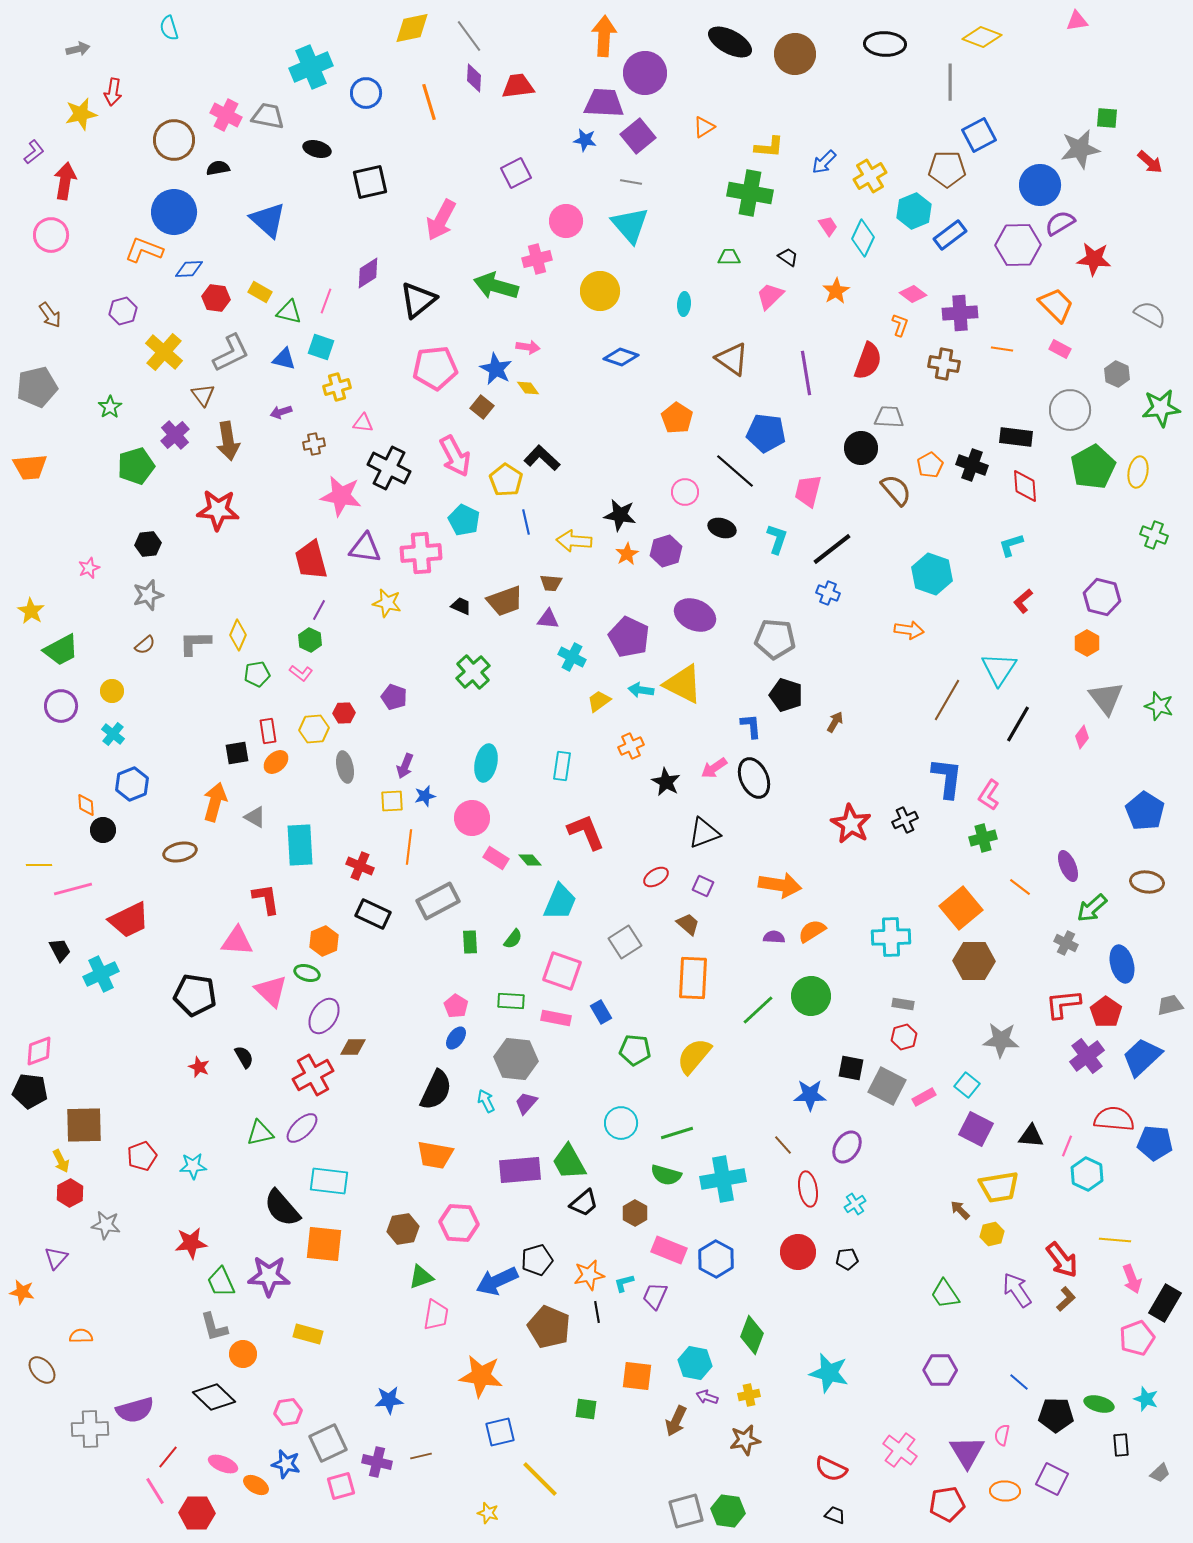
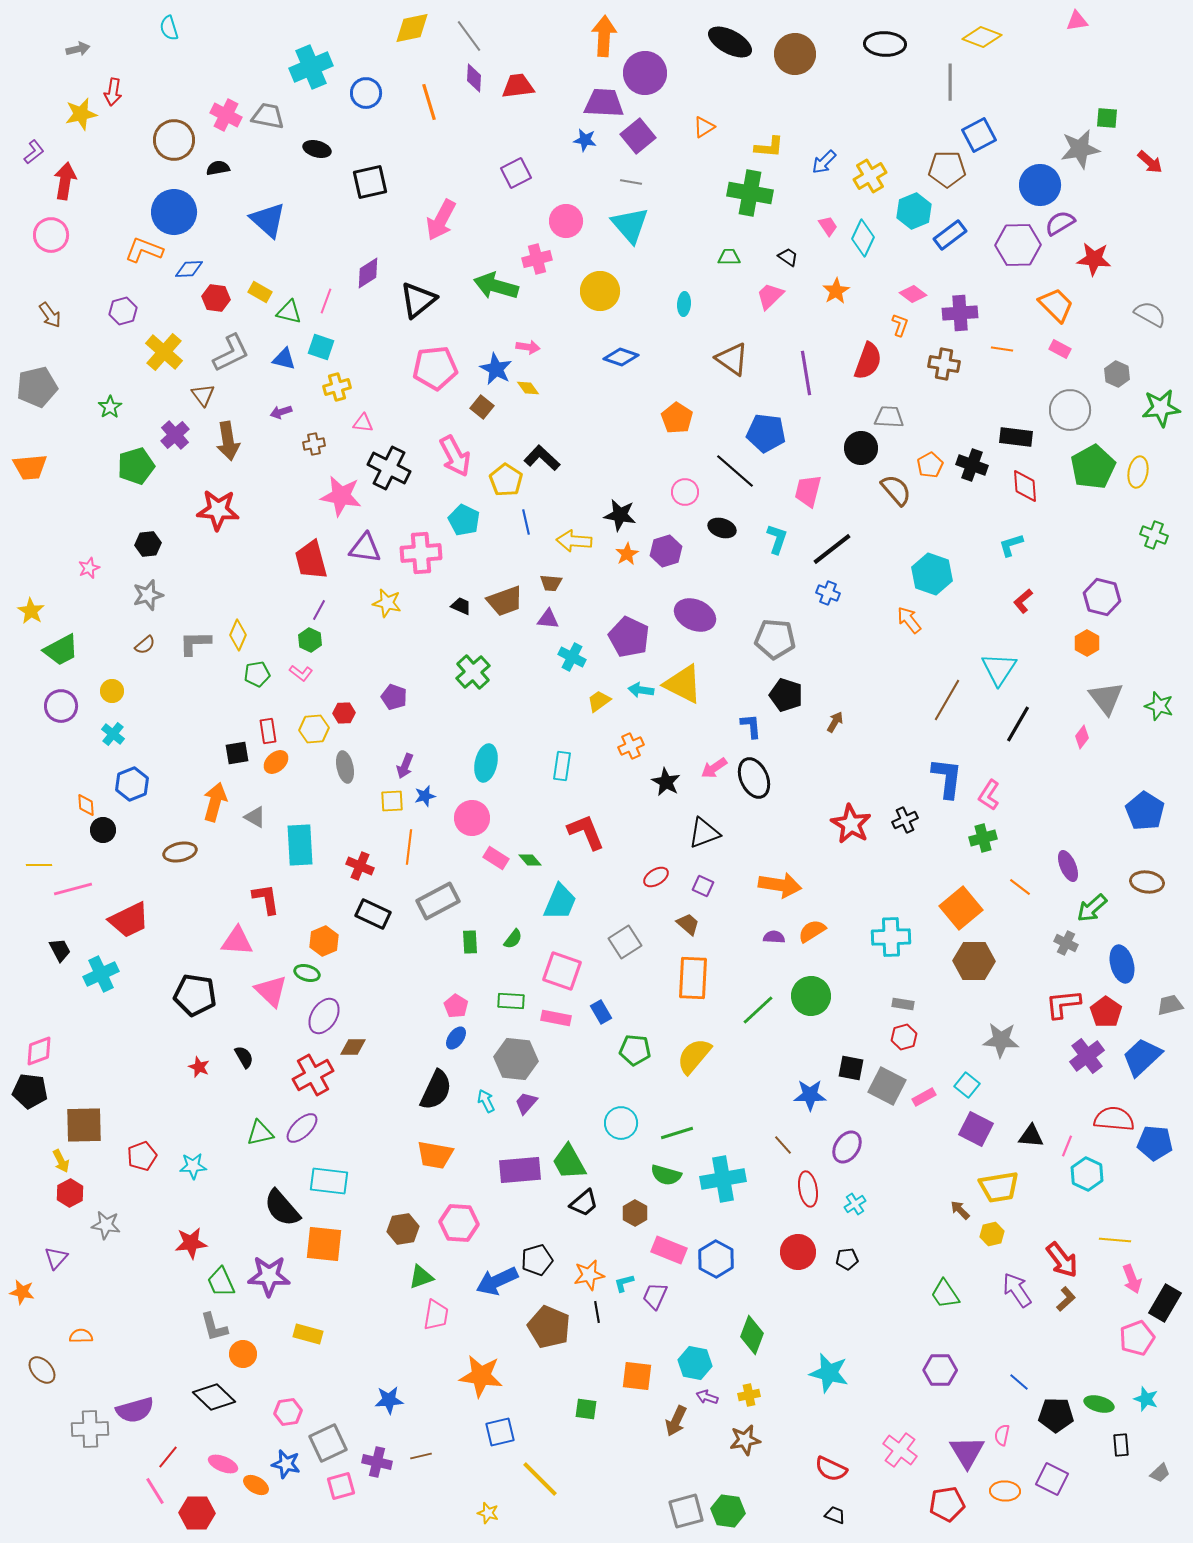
orange arrow at (909, 630): moved 10 px up; rotated 136 degrees counterclockwise
